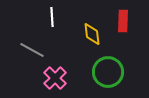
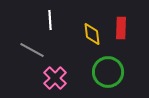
white line: moved 2 px left, 3 px down
red rectangle: moved 2 px left, 7 px down
